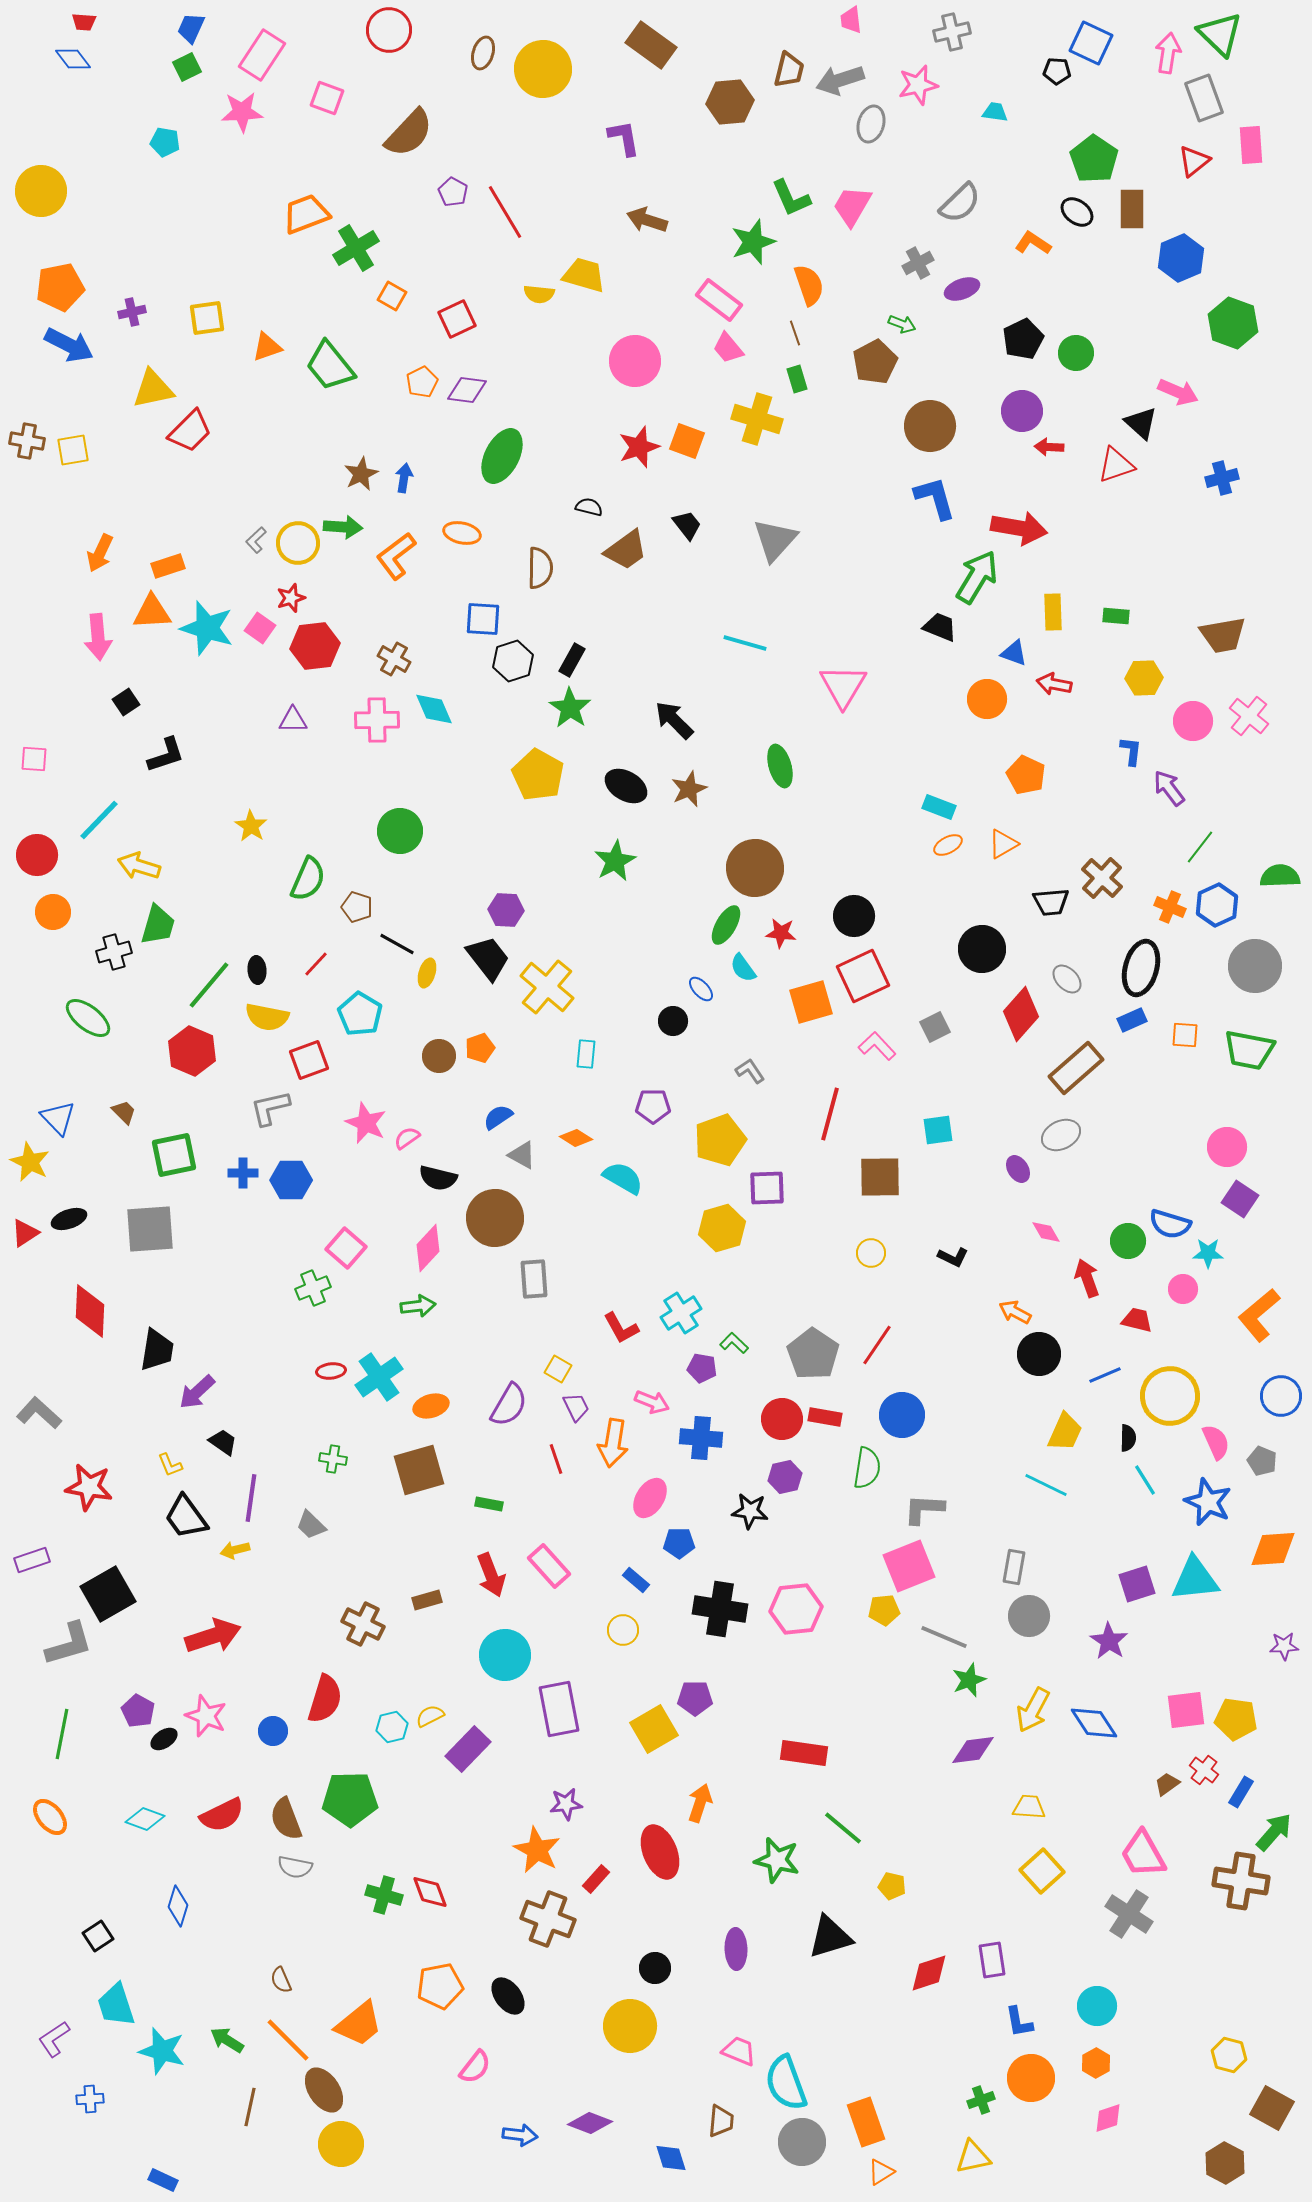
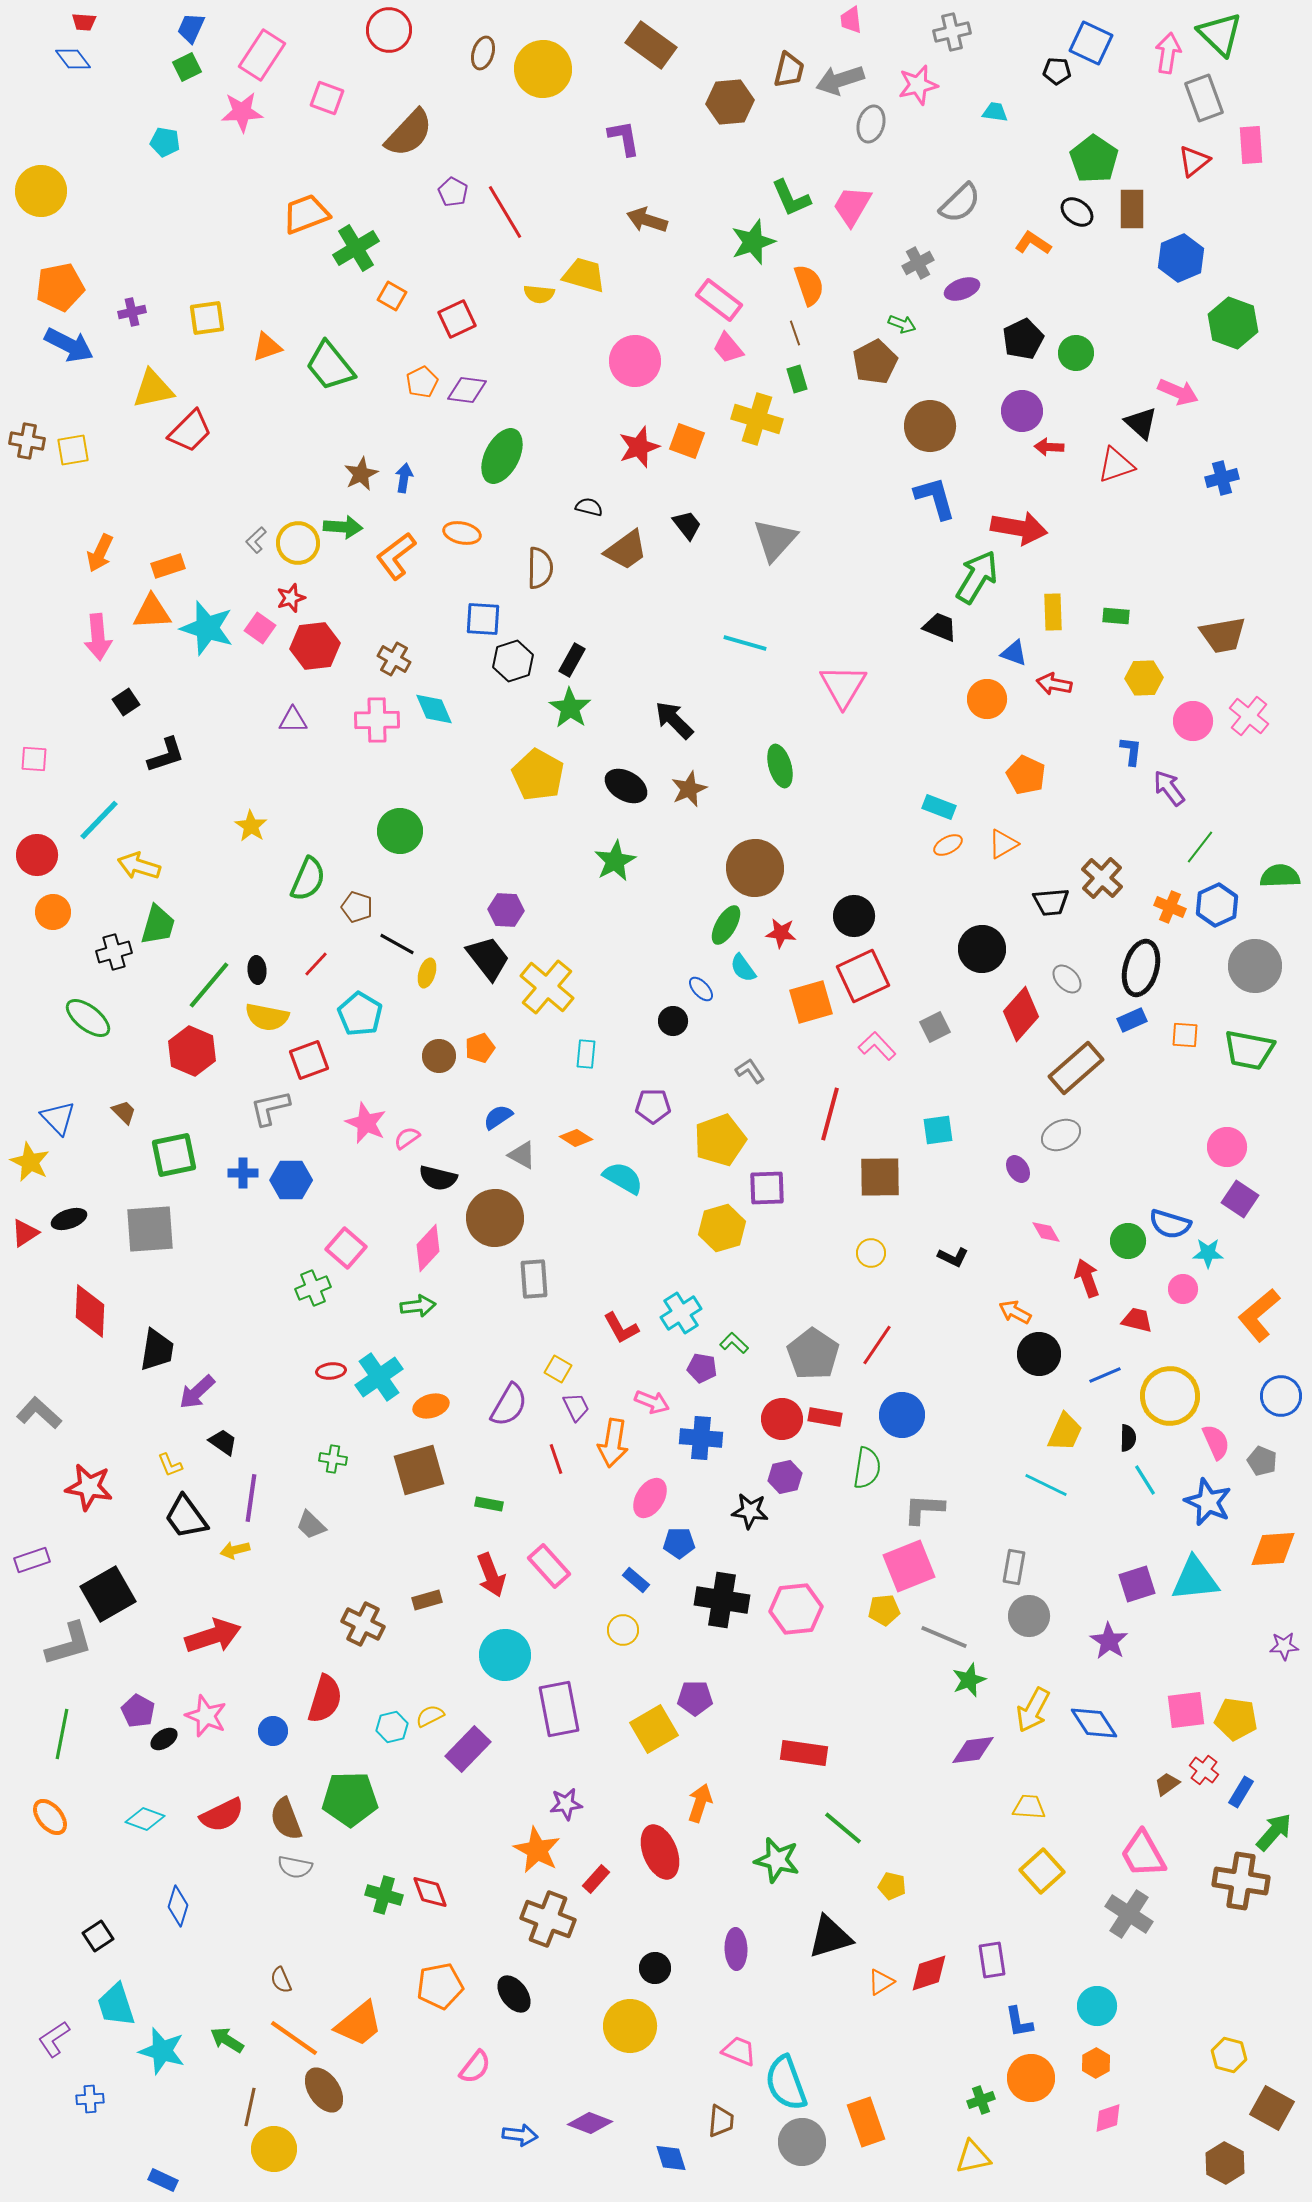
black cross at (720, 1609): moved 2 px right, 9 px up
black ellipse at (508, 1996): moved 6 px right, 2 px up
orange line at (288, 2040): moved 6 px right, 2 px up; rotated 10 degrees counterclockwise
yellow circle at (341, 2144): moved 67 px left, 5 px down
orange triangle at (881, 2172): moved 190 px up
